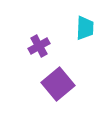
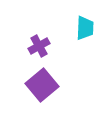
purple square: moved 16 px left, 1 px down
